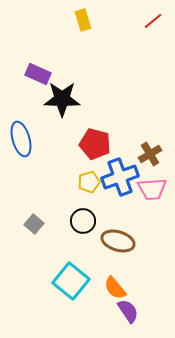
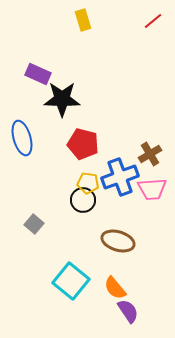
blue ellipse: moved 1 px right, 1 px up
red pentagon: moved 12 px left
yellow pentagon: moved 1 px left, 1 px down; rotated 25 degrees clockwise
black circle: moved 21 px up
